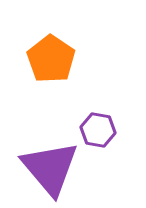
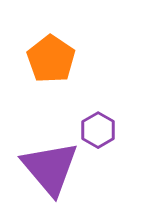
purple hexagon: rotated 20 degrees clockwise
